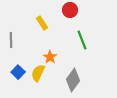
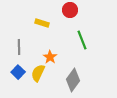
yellow rectangle: rotated 40 degrees counterclockwise
gray line: moved 8 px right, 7 px down
